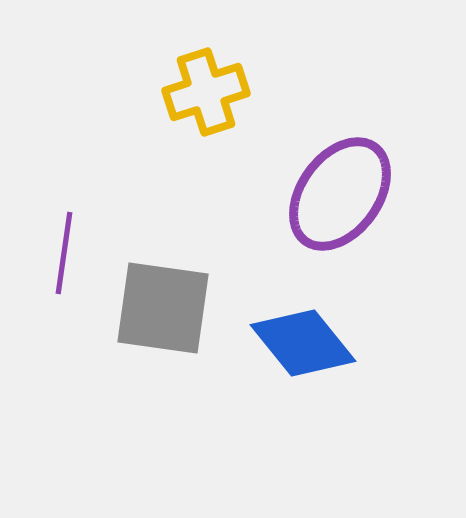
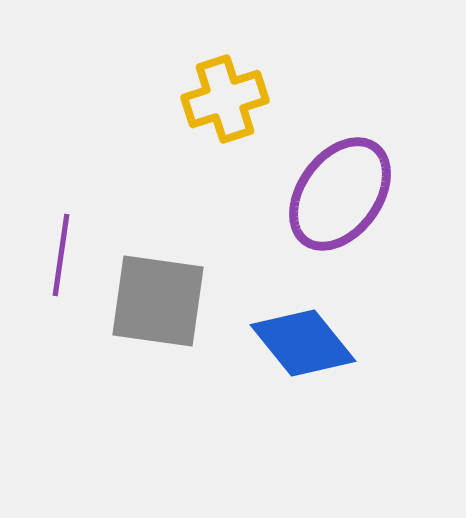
yellow cross: moved 19 px right, 7 px down
purple line: moved 3 px left, 2 px down
gray square: moved 5 px left, 7 px up
